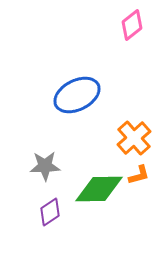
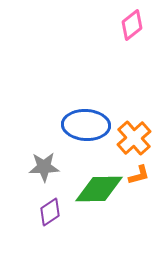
blue ellipse: moved 9 px right, 30 px down; rotated 30 degrees clockwise
gray star: moved 1 px left, 1 px down
